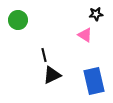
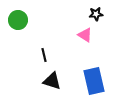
black triangle: moved 6 px down; rotated 42 degrees clockwise
